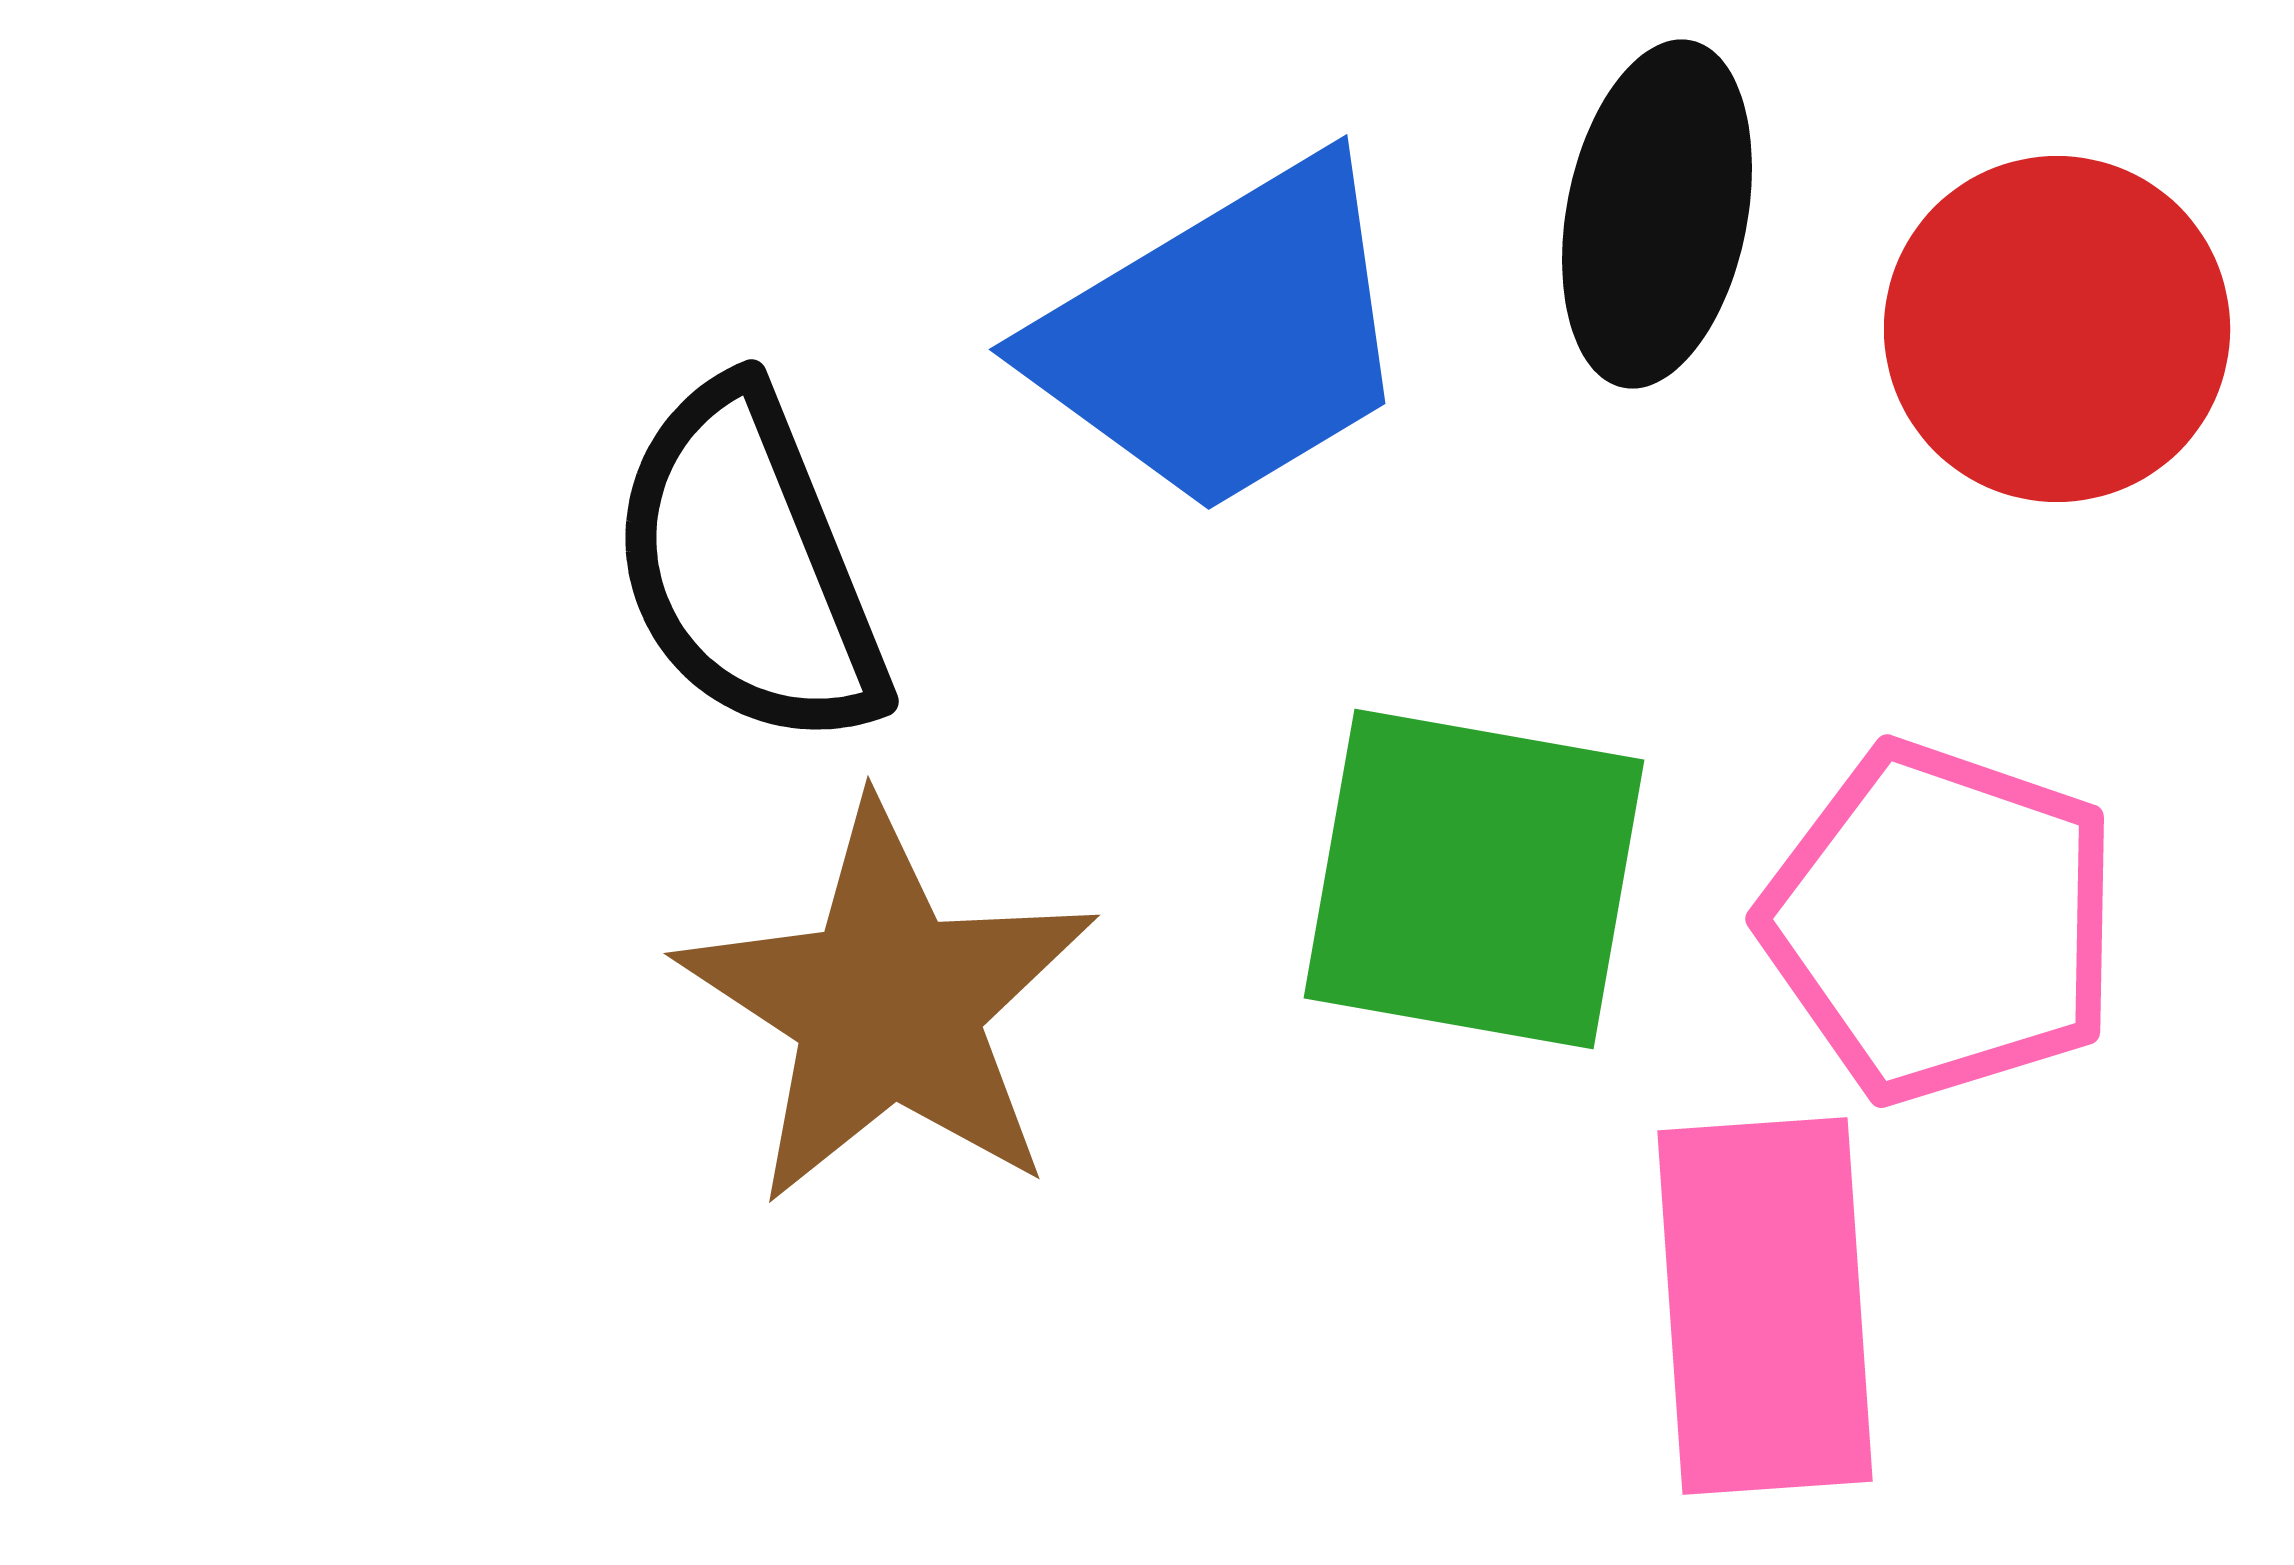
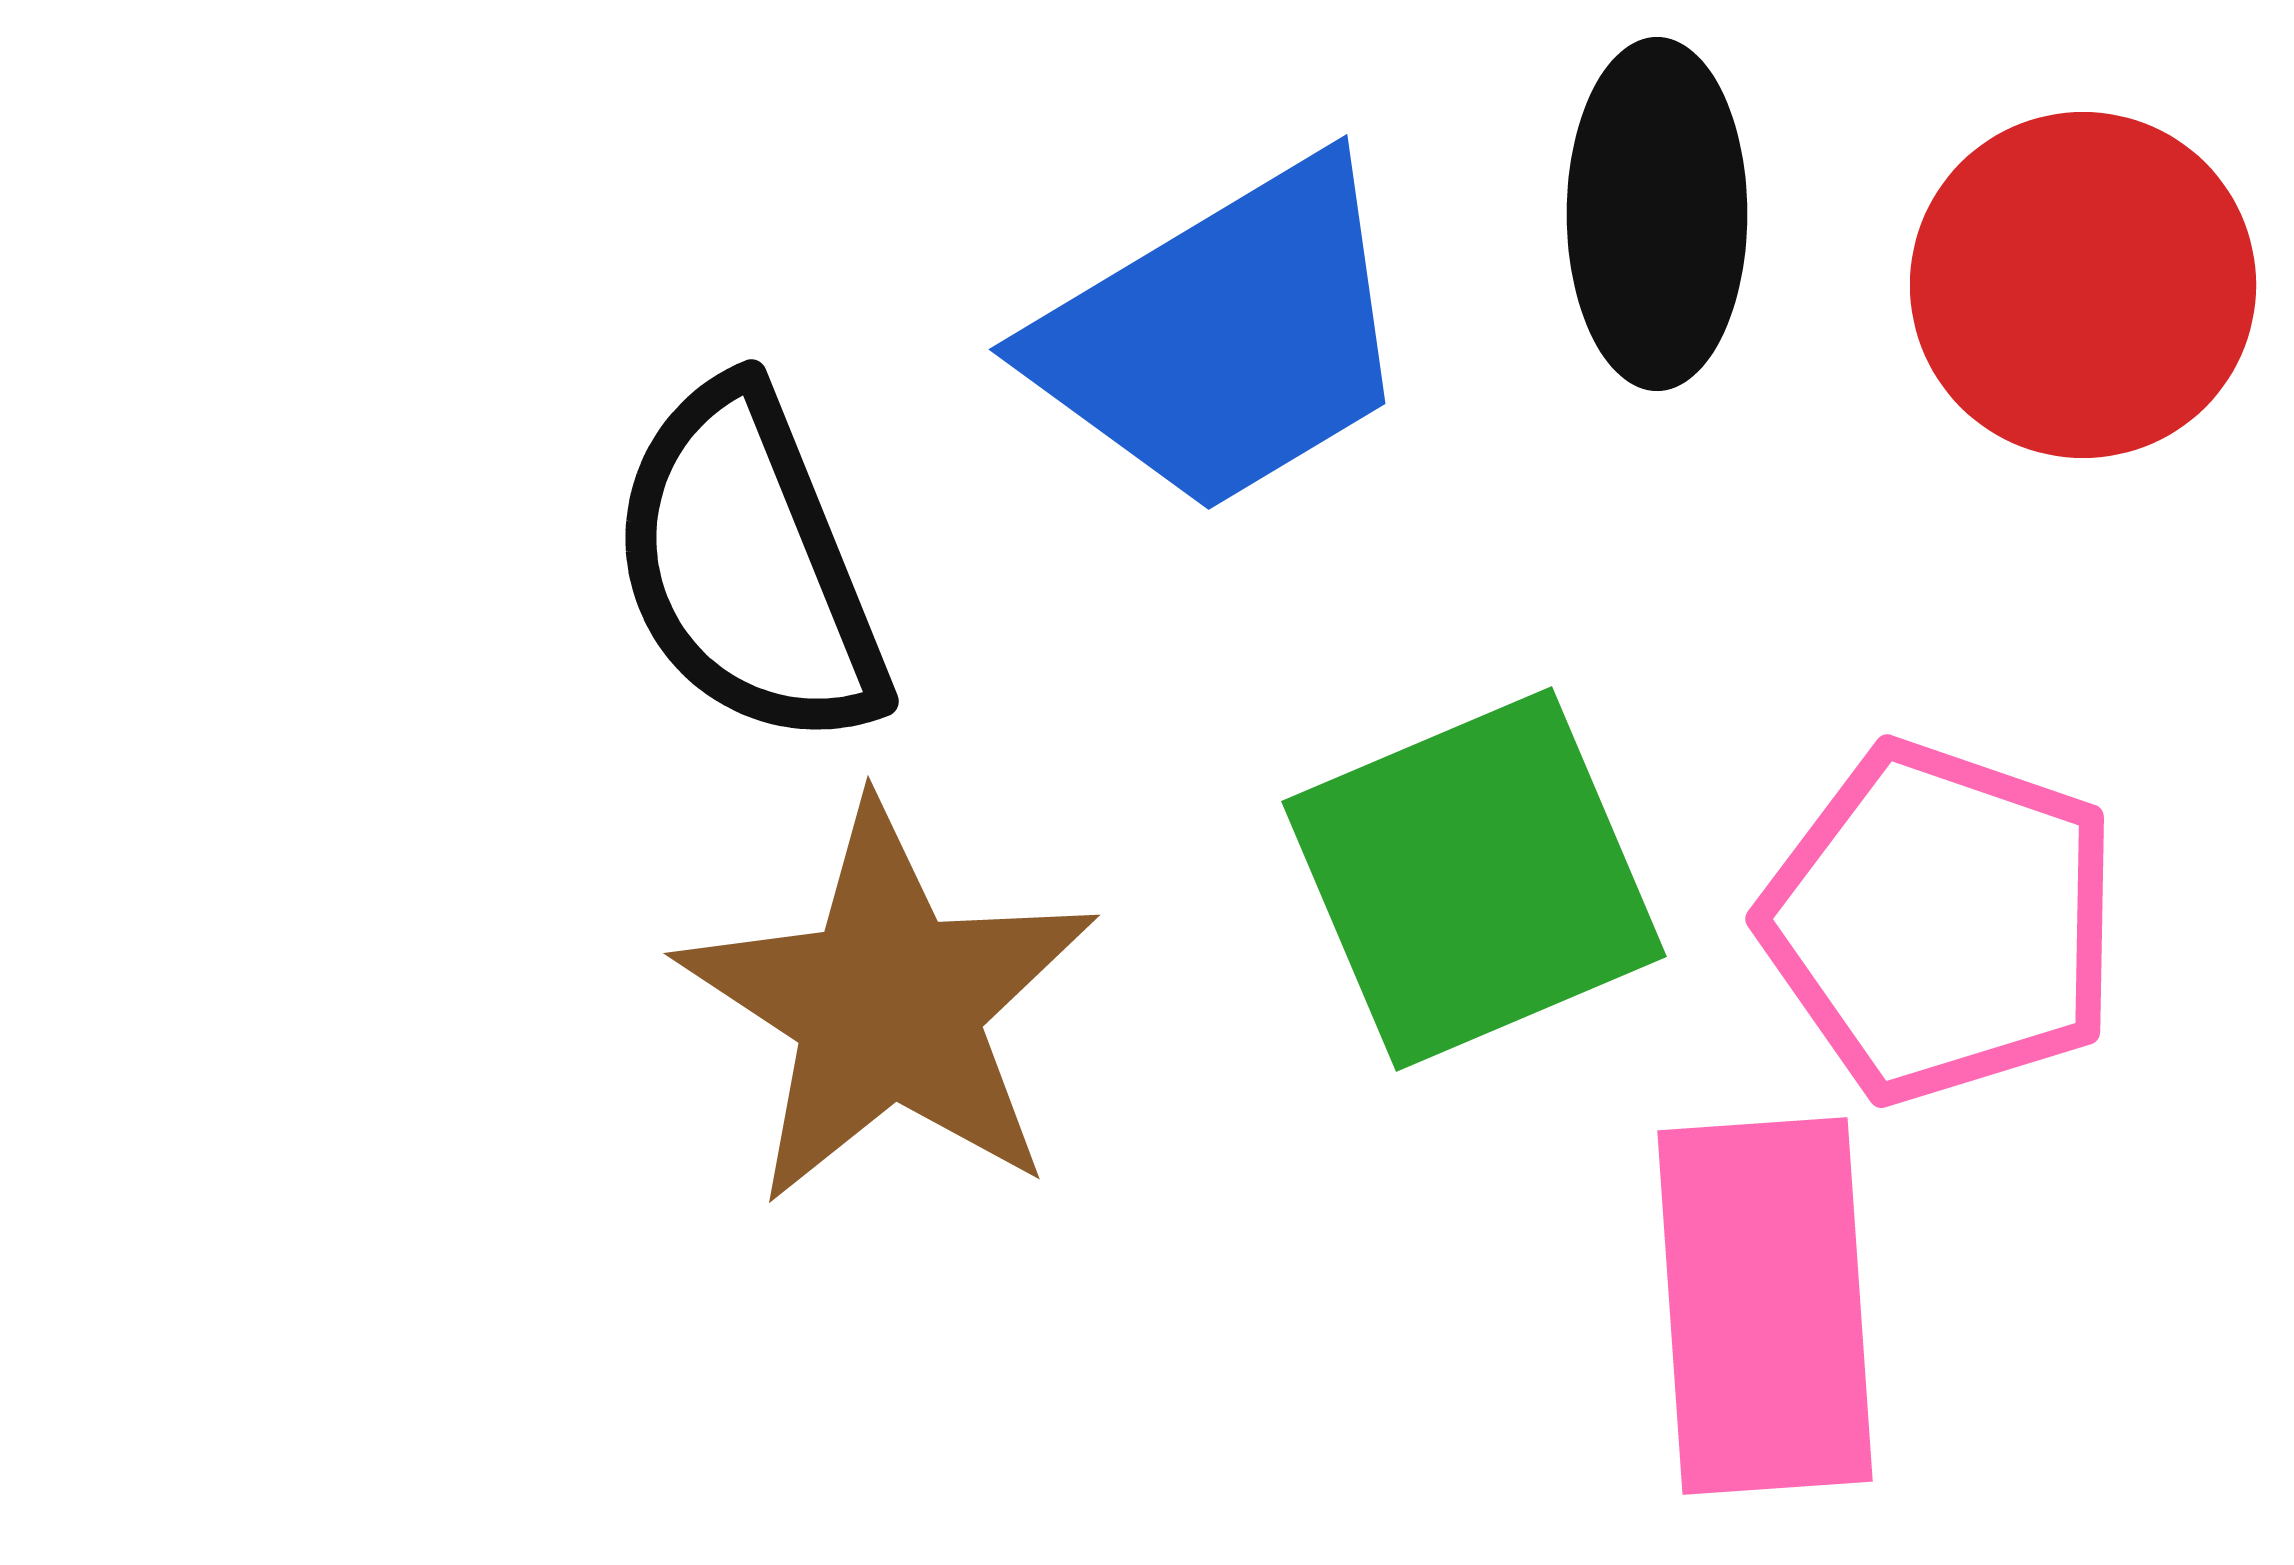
black ellipse: rotated 11 degrees counterclockwise
red circle: moved 26 px right, 44 px up
green square: rotated 33 degrees counterclockwise
